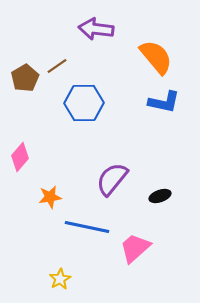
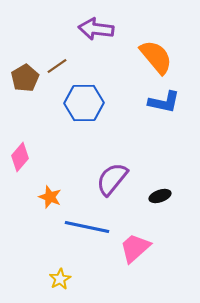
orange star: rotated 30 degrees clockwise
